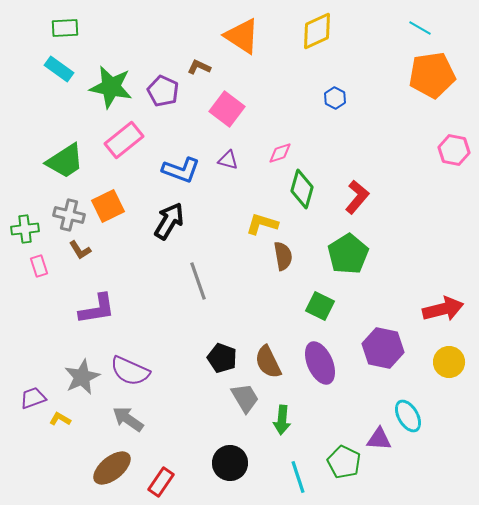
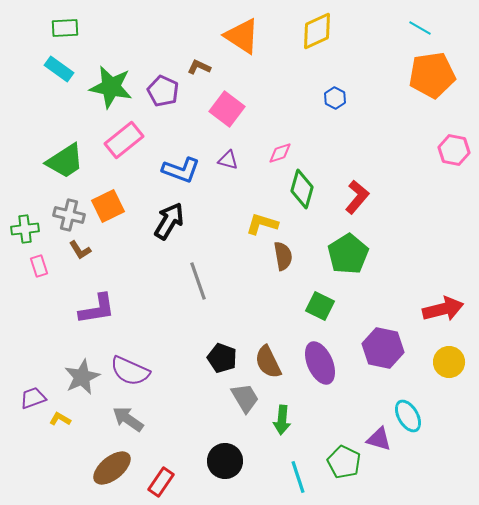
purple triangle at (379, 439): rotated 12 degrees clockwise
black circle at (230, 463): moved 5 px left, 2 px up
